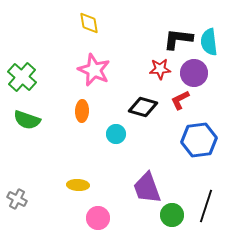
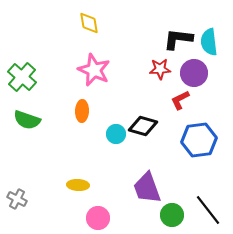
black diamond: moved 19 px down
black line: moved 2 px right, 4 px down; rotated 56 degrees counterclockwise
